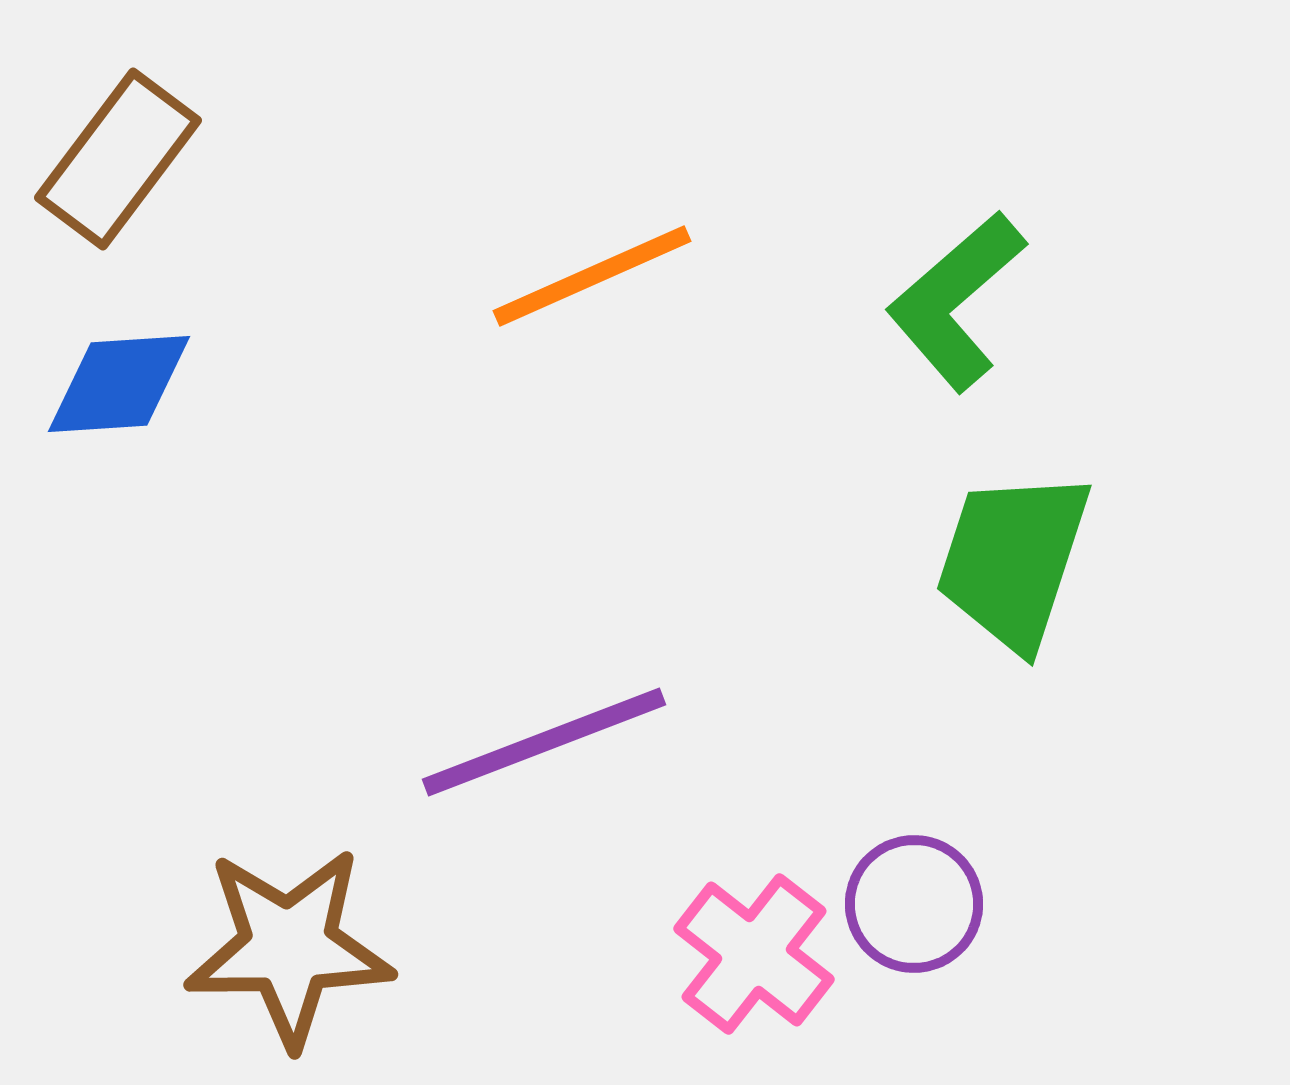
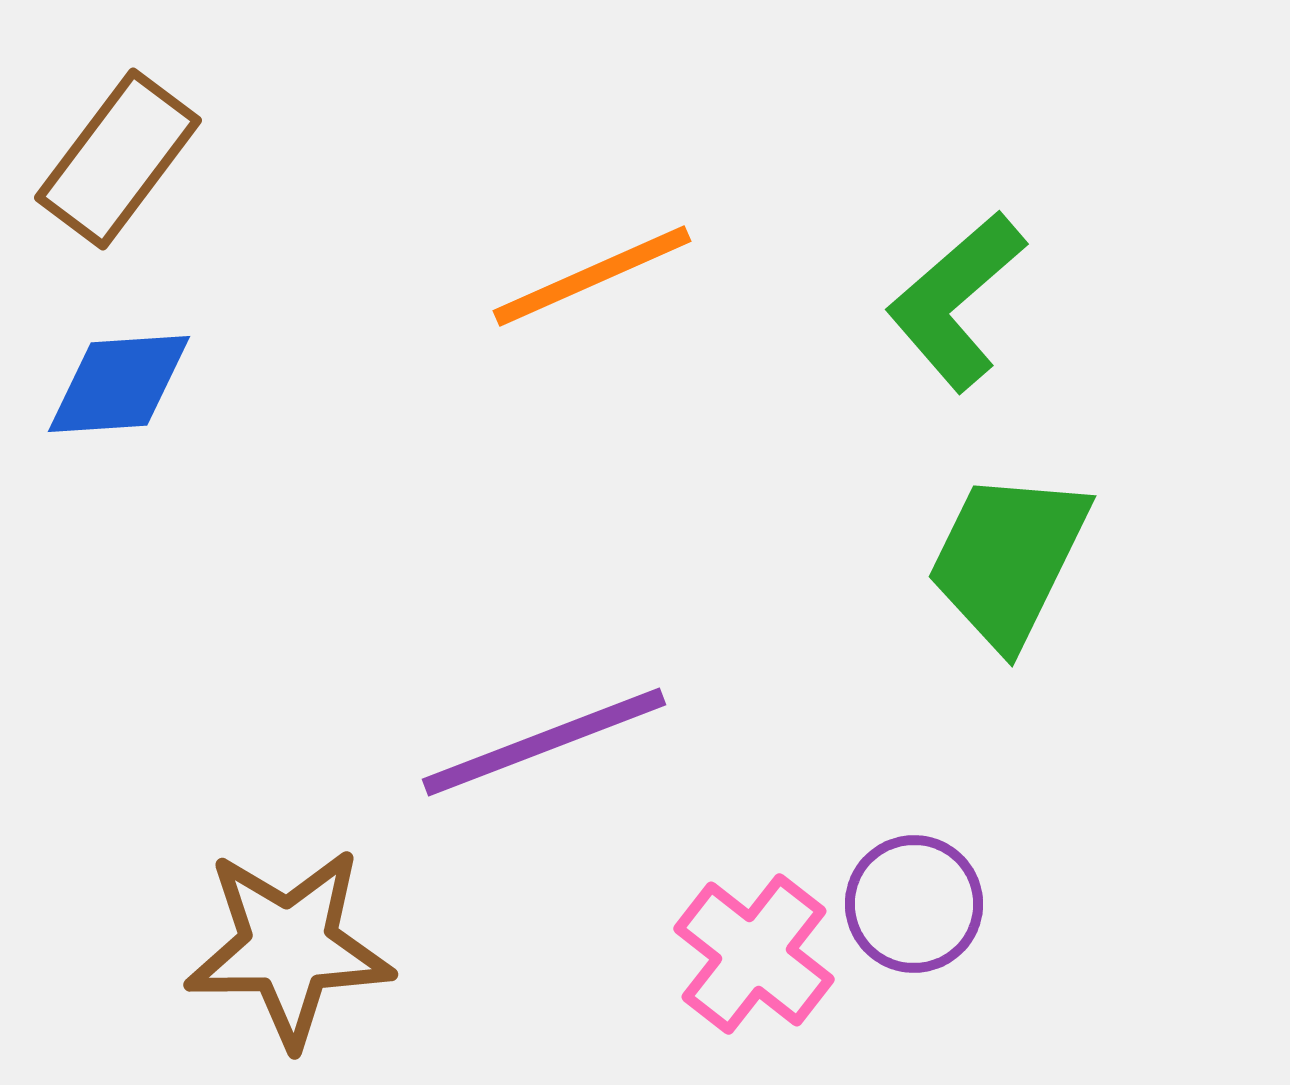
green trapezoid: moved 5 px left, 1 px up; rotated 8 degrees clockwise
